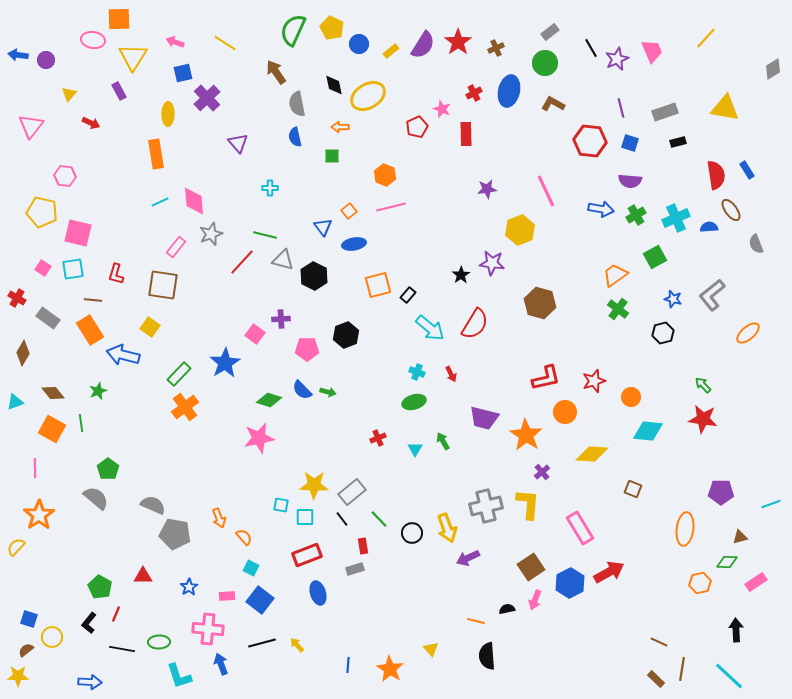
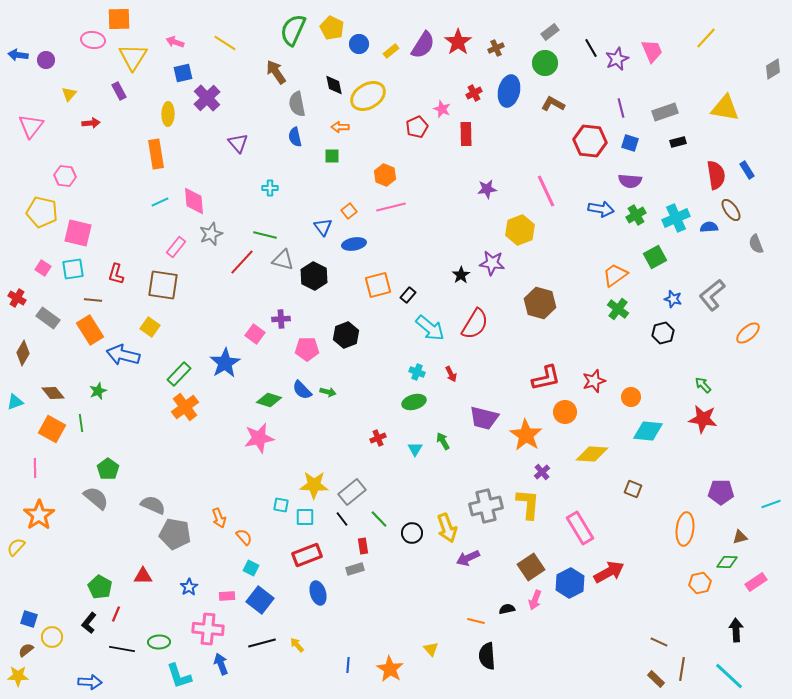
red arrow at (91, 123): rotated 30 degrees counterclockwise
